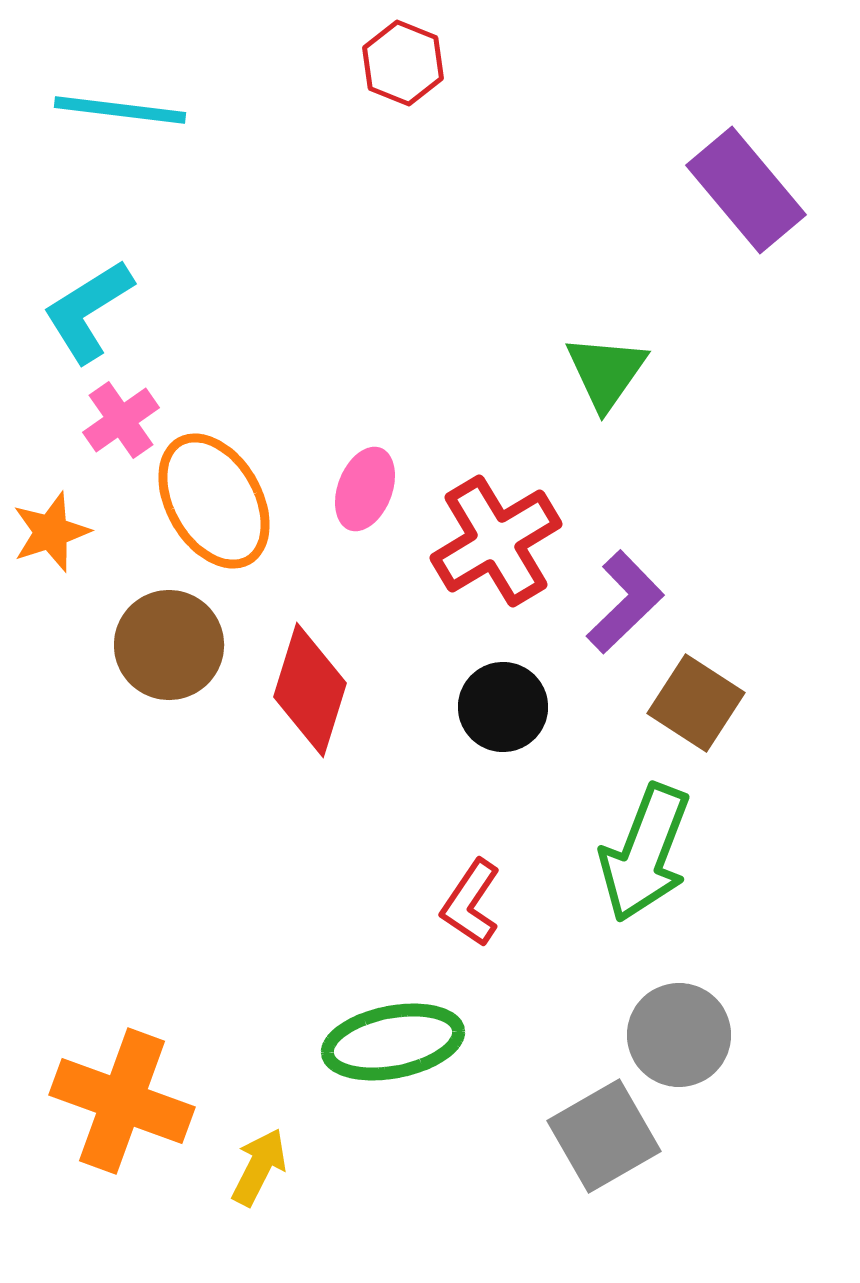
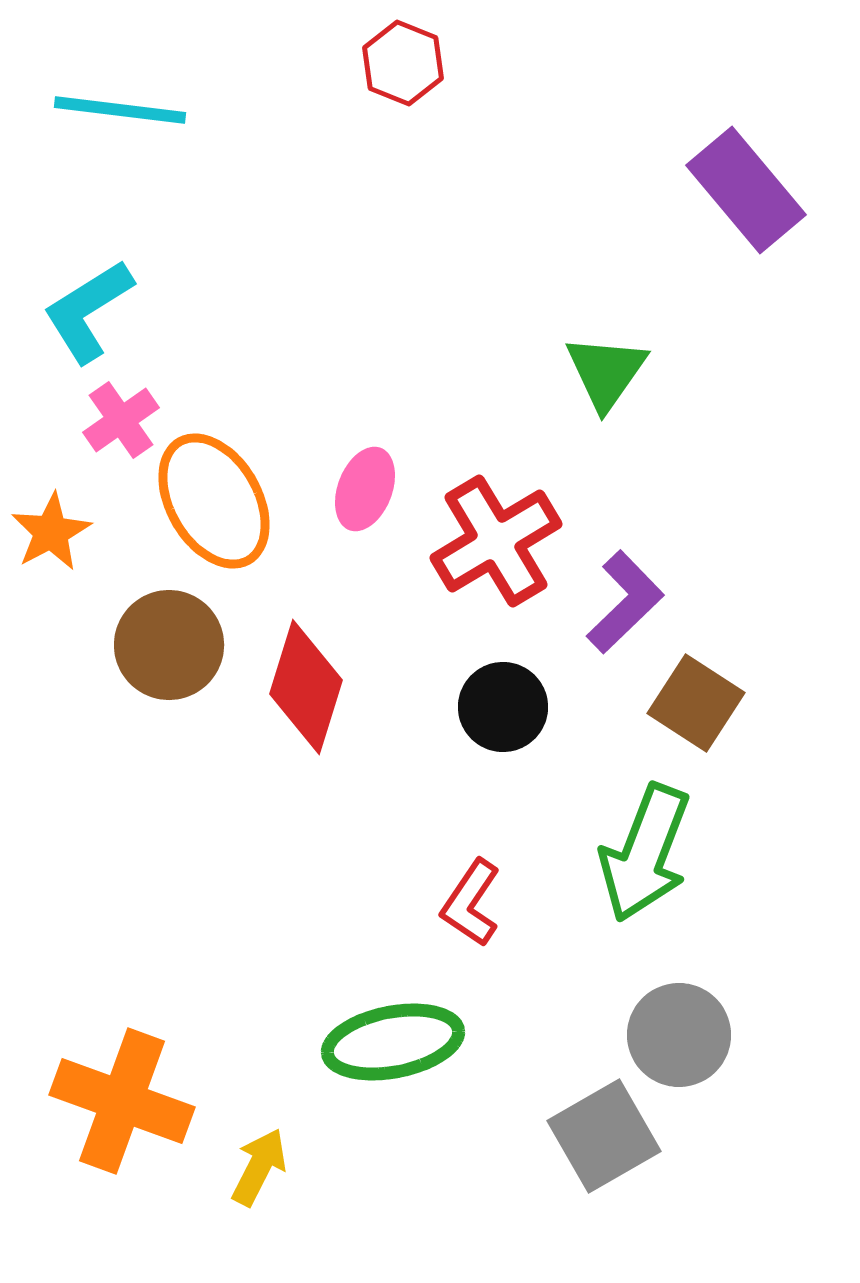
orange star: rotated 10 degrees counterclockwise
red diamond: moved 4 px left, 3 px up
